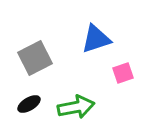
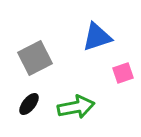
blue triangle: moved 1 px right, 2 px up
black ellipse: rotated 20 degrees counterclockwise
